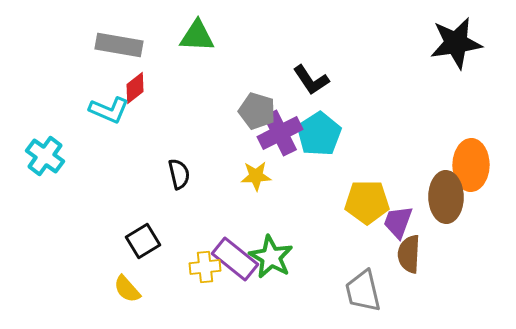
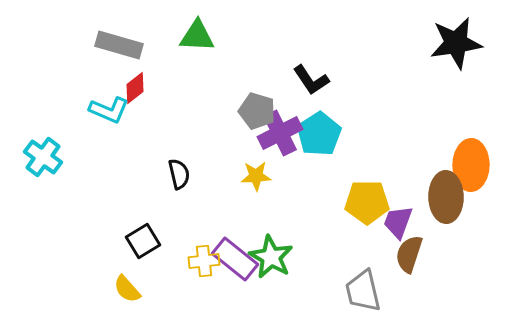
gray rectangle: rotated 6 degrees clockwise
cyan cross: moved 2 px left, 1 px down
brown semicircle: rotated 15 degrees clockwise
yellow cross: moved 1 px left, 6 px up
